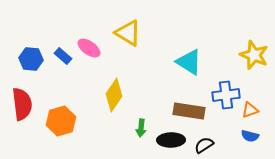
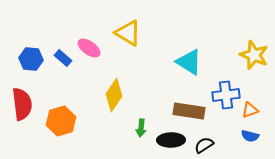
blue rectangle: moved 2 px down
